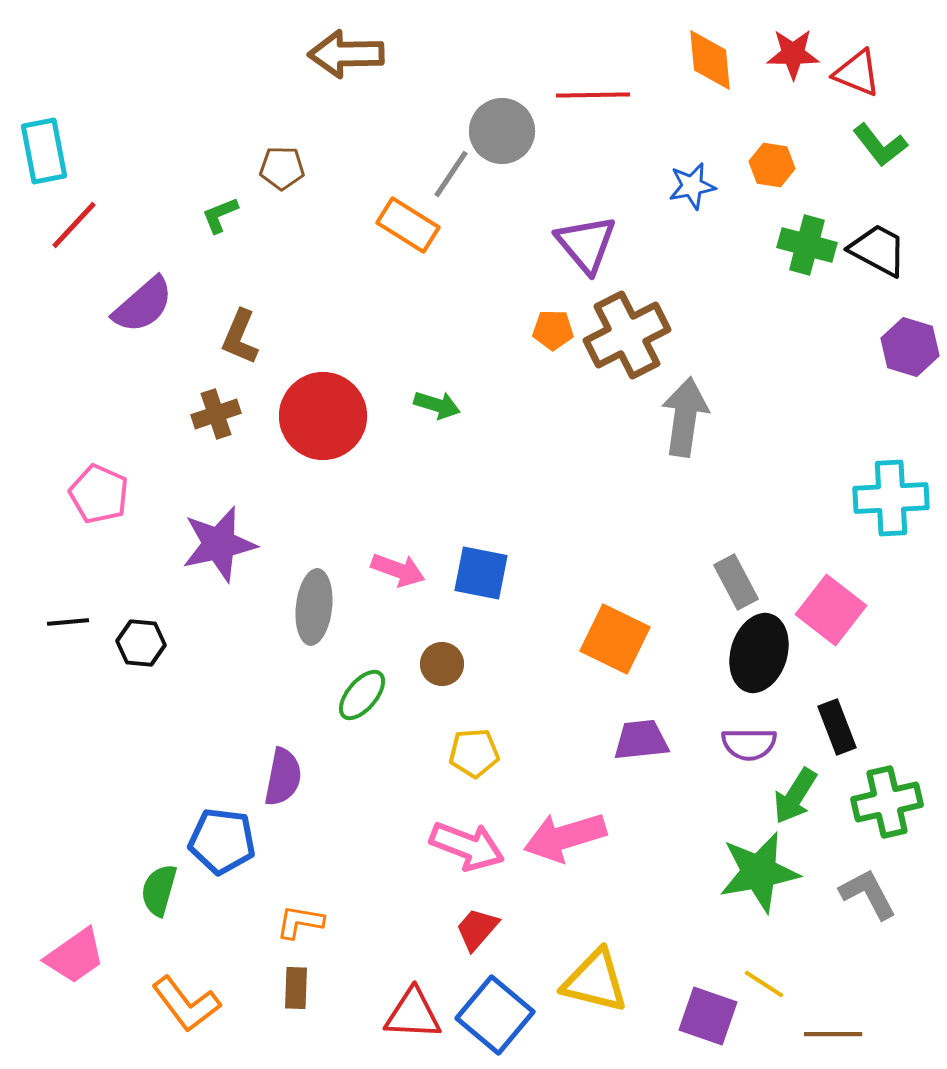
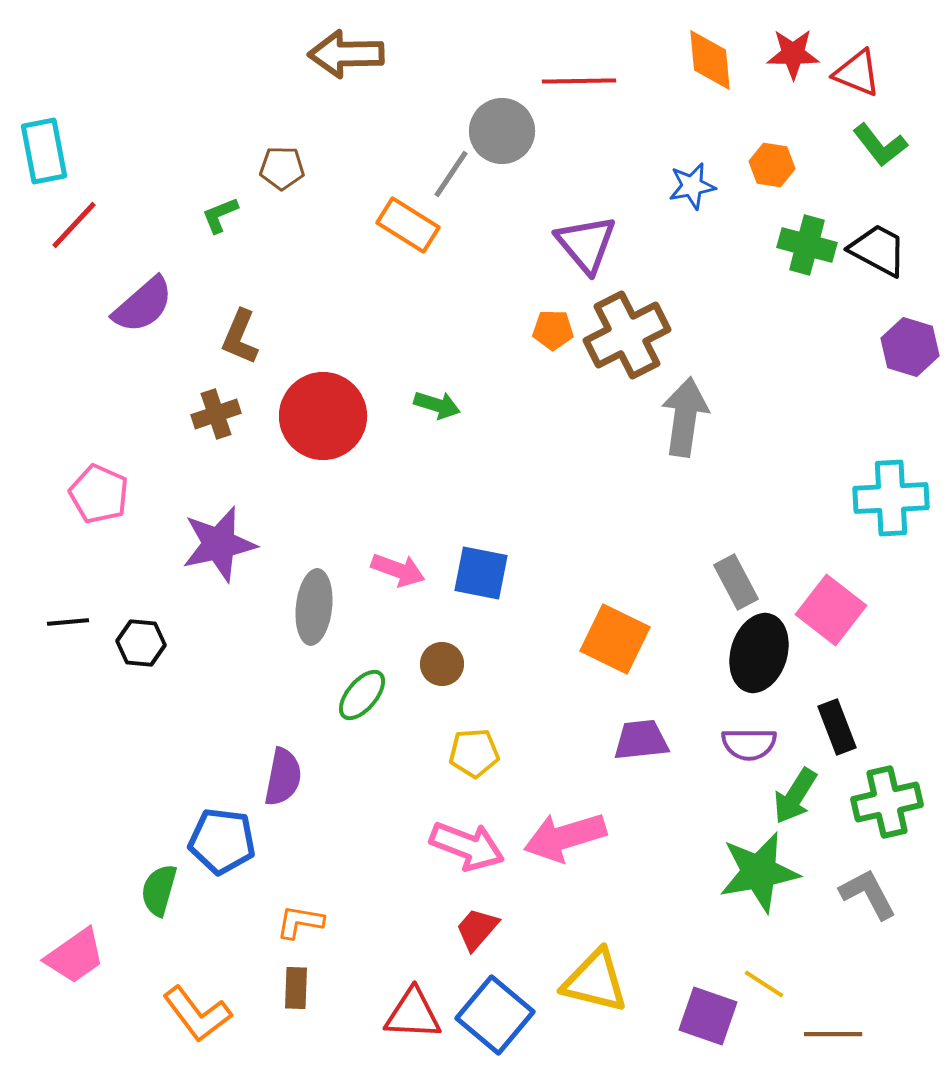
red line at (593, 95): moved 14 px left, 14 px up
orange L-shape at (186, 1004): moved 11 px right, 10 px down
